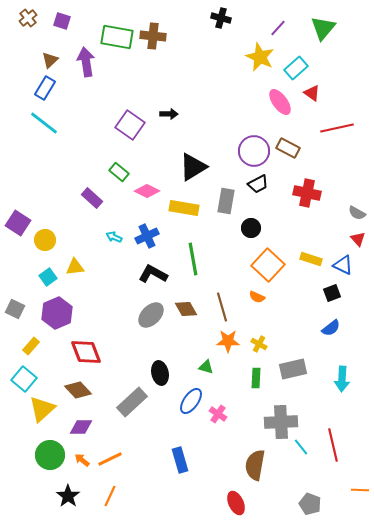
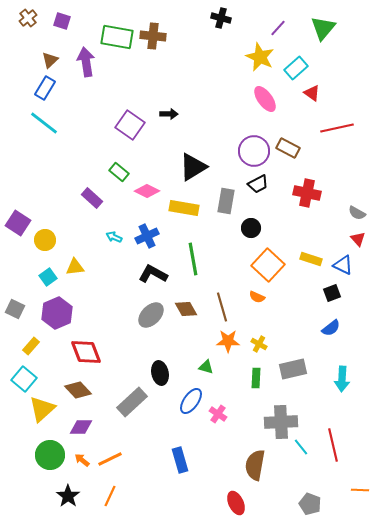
pink ellipse at (280, 102): moved 15 px left, 3 px up
